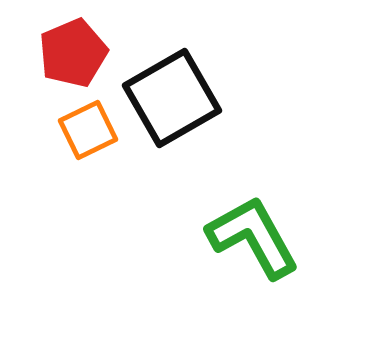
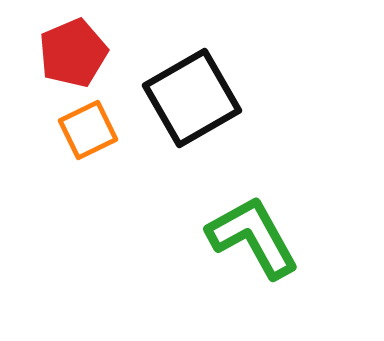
black square: moved 20 px right
